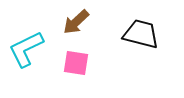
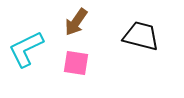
brown arrow: rotated 12 degrees counterclockwise
black trapezoid: moved 2 px down
